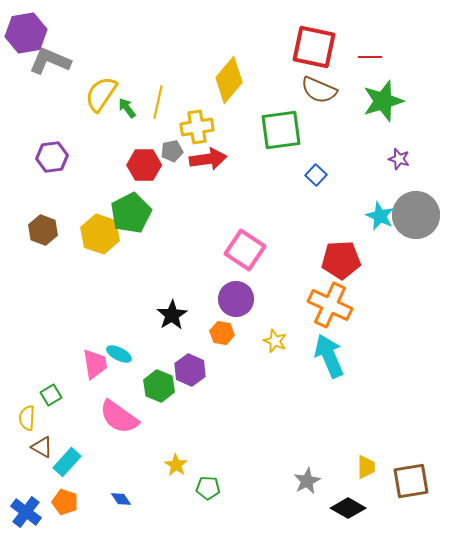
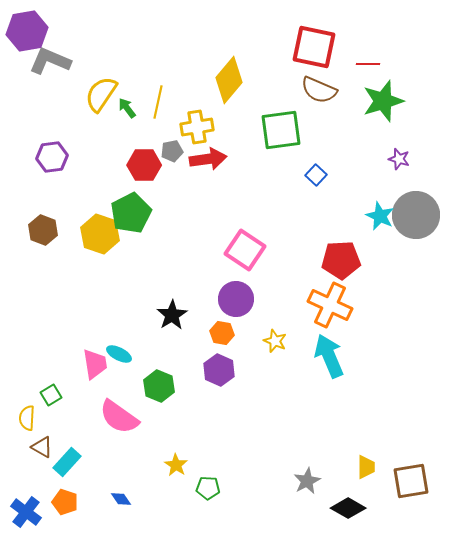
purple hexagon at (26, 33): moved 1 px right, 2 px up
red line at (370, 57): moved 2 px left, 7 px down
purple hexagon at (190, 370): moved 29 px right
